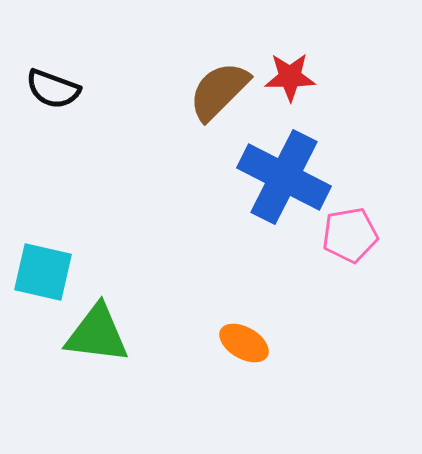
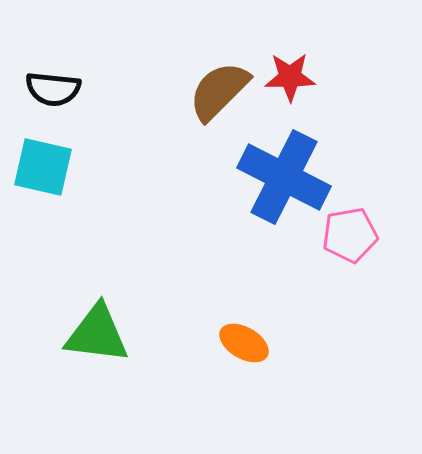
black semicircle: rotated 14 degrees counterclockwise
cyan square: moved 105 px up
